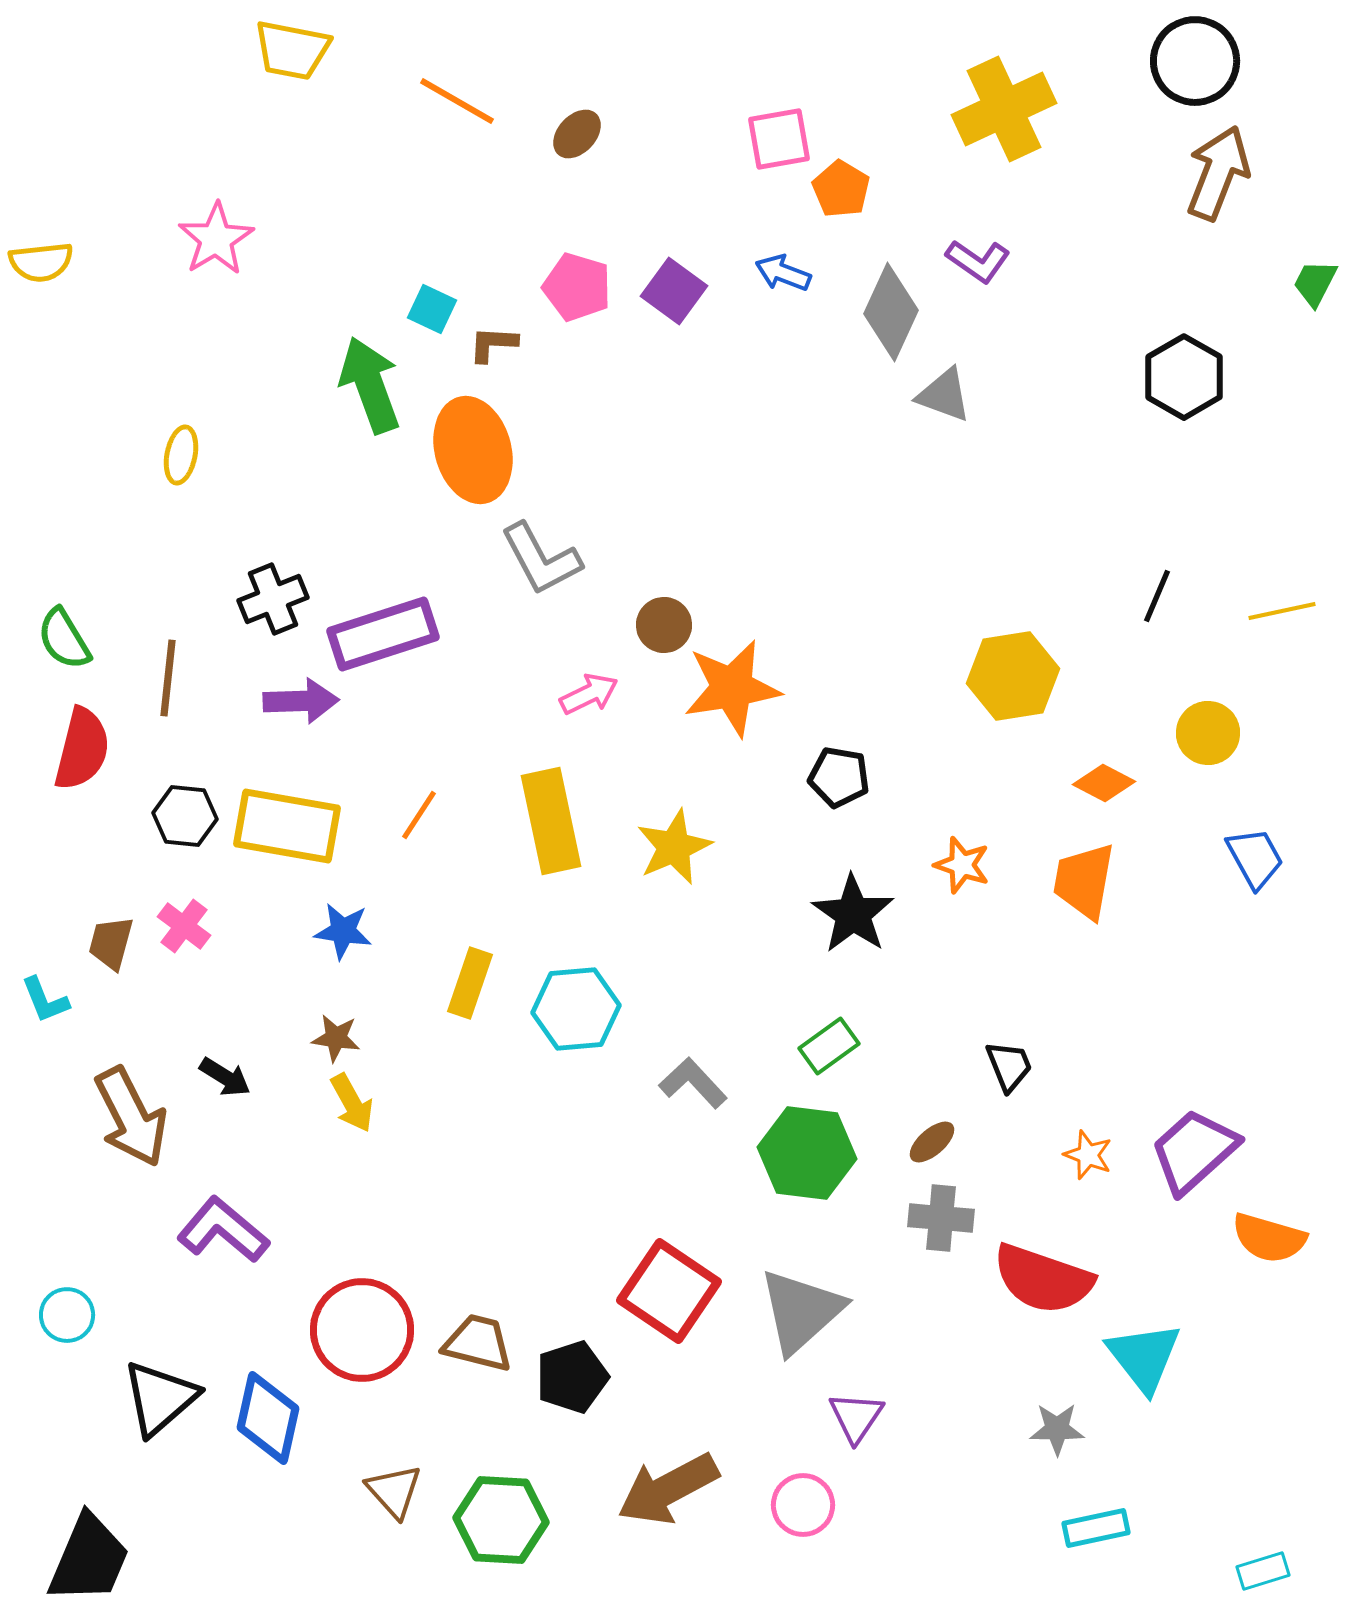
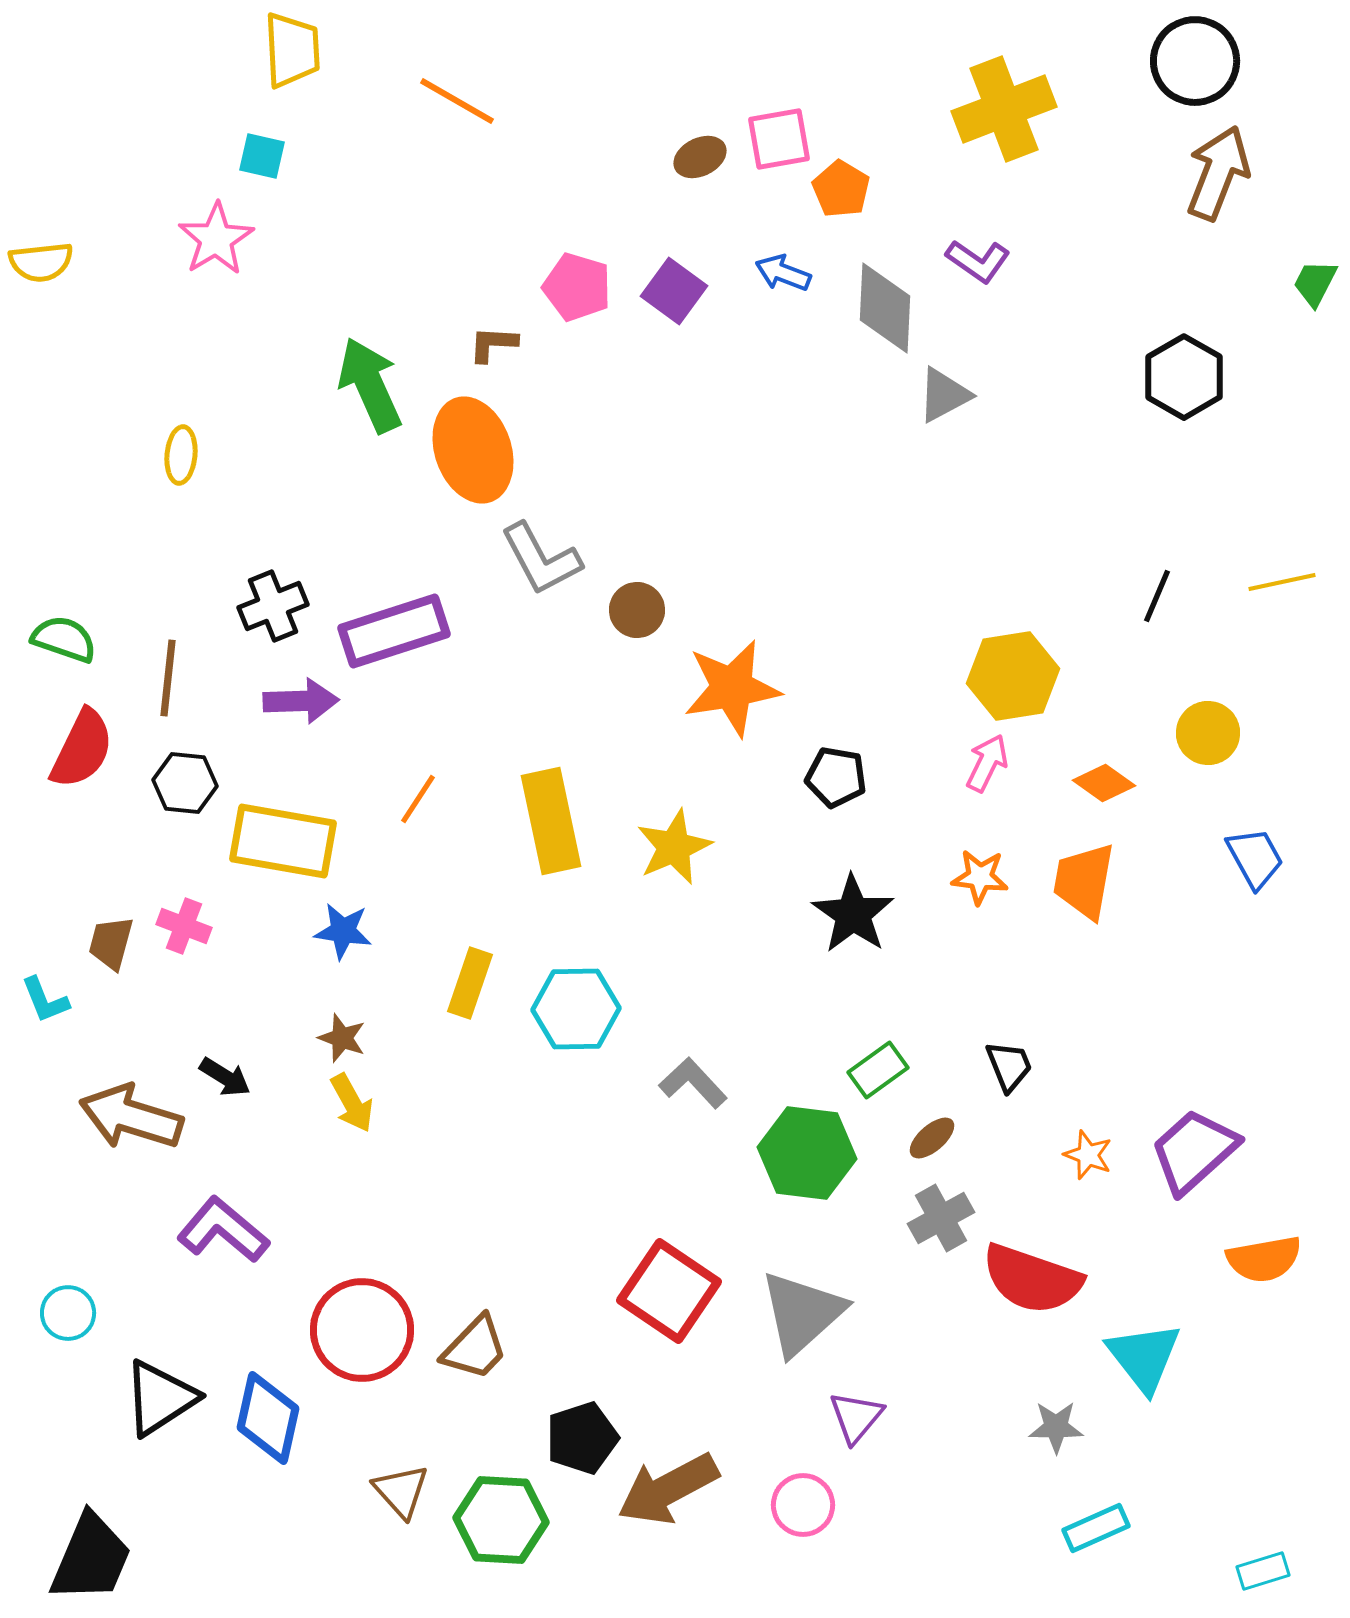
yellow trapezoid at (292, 50): rotated 104 degrees counterclockwise
yellow cross at (1004, 109): rotated 4 degrees clockwise
brown ellipse at (577, 134): moved 123 px right, 23 px down; rotated 21 degrees clockwise
cyan square at (432, 309): moved 170 px left, 153 px up; rotated 12 degrees counterclockwise
gray diamond at (891, 312): moved 6 px left, 4 px up; rotated 22 degrees counterclockwise
green arrow at (370, 385): rotated 4 degrees counterclockwise
gray triangle at (944, 395): rotated 48 degrees counterclockwise
orange ellipse at (473, 450): rotated 4 degrees counterclockwise
yellow ellipse at (181, 455): rotated 6 degrees counterclockwise
black cross at (273, 599): moved 7 px down
yellow line at (1282, 611): moved 29 px up
brown circle at (664, 625): moved 27 px left, 15 px up
purple rectangle at (383, 634): moved 11 px right, 3 px up
green semicircle at (64, 639): rotated 140 degrees clockwise
pink arrow at (589, 694): moved 398 px right, 69 px down; rotated 38 degrees counterclockwise
red semicircle at (82, 749): rotated 12 degrees clockwise
black pentagon at (839, 777): moved 3 px left
orange diamond at (1104, 783): rotated 8 degrees clockwise
orange line at (419, 815): moved 1 px left, 16 px up
black hexagon at (185, 816): moved 33 px up
yellow rectangle at (287, 826): moved 4 px left, 15 px down
orange star at (962, 865): moved 18 px right, 12 px down; rotated 12 degrees counterclockwise
pink cross at (184, 926): rotated 16 degrees counterclockwise
cyan hexagon at (576, 1009): rotated 4 degrees clockwise
brown star at (336, 1038): moved 6 px right; rotated 12 degrees clockwise
green rectangle at (829, 1046): moved 49 px right, 24 px down
brown arrow at (131, 1117): rotated 134 degrees clockwise
brown ellipse at (932, 1142): moved 4 px up
gray cross at (941, 1218): rotated 34 degrees counterclockwise
orange semicircle at (1269, 1238): moved 5 px left, 21 px down; rotated 26 degrees counterclockwise
red semicircle at (1043, 1279): moved 11 px left
gray triangle at (801, 1311): moved 1 px right, 2 px down
cyan circle at (67, 1315): moved 1 px right, 2 px up
brown trapezoid at (478, 1343): moved 3 px left, 5 px down; rotated 120 degrees clockwise
black pentagon at (572, 1377): moved 10 px right, 61 px down
black triangle at (160, 1398): rotated 8 degrees clockwise
purple triangle at (856, 1417): rotated 6 degrees clockwise
gray star at (1057, 1429): moved 1 px left, 2 px up
brown triangle at (394, 1491): moved 7 px right
cyan rectangle at (1096, 1528): rotated 12 degrees counterclockwise
black trapezoid at (89, 1559): moved 2 px right, 1 px up
